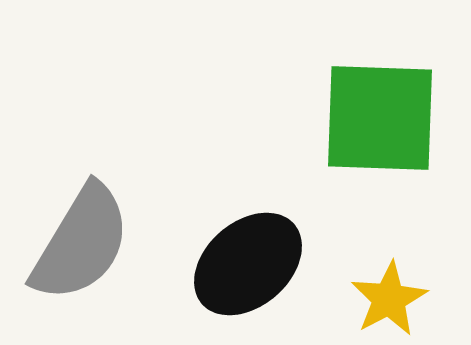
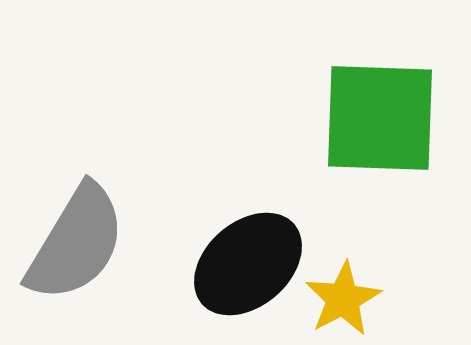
gray semicircle: moved 5 px left
yellow star: moved 46 px left
